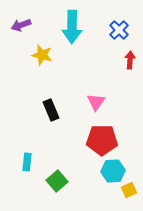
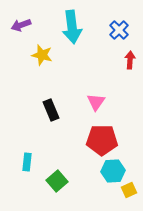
cyan arrow: rotated 8 degrees counterclockwise
